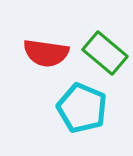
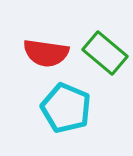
cyan pentagon: moved 16 px left
